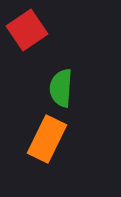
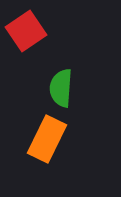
red square: moved 1 px left, 1 px down
